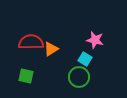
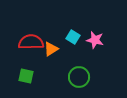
cyan square: moved 12 px left, 22 px up
